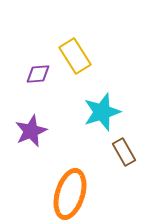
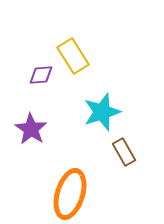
yellow rectangle: moved 2 px left
purple diamond: moved 3 px right, 1 px down
purple star: moved 2 px up; rotated 16 degrees counterclockwise
